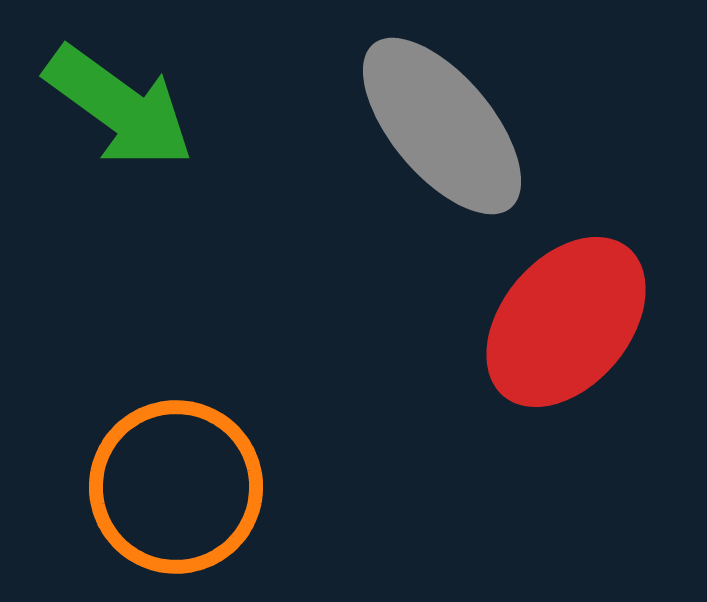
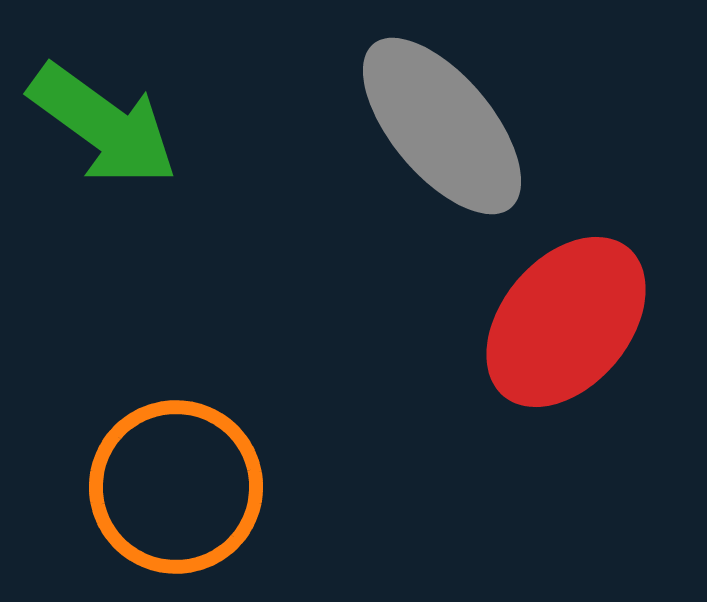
green arrow: moved 16 px left, 18 px down
